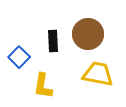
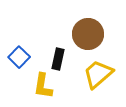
black rectangle: moved 5 px right, 18 px down; rotated 15 degrees clockwise
yellow trapezoid: rotated 52 degrees counterclockwise
